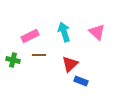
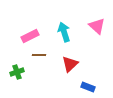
pink triangle: moved 6 px up
green cross: moved 4 px right, 12 px down; rotated 32 degrees counterclockwise
blue rectangle: moved 7 px right, 6 px down
